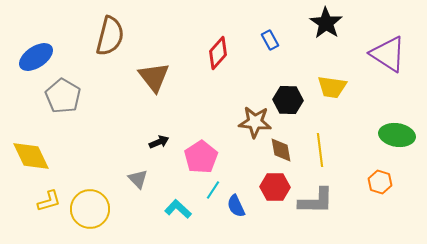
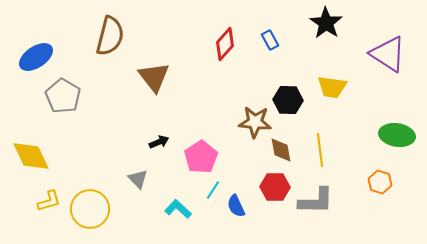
red diamond: moved 7 px right, 9 px up
